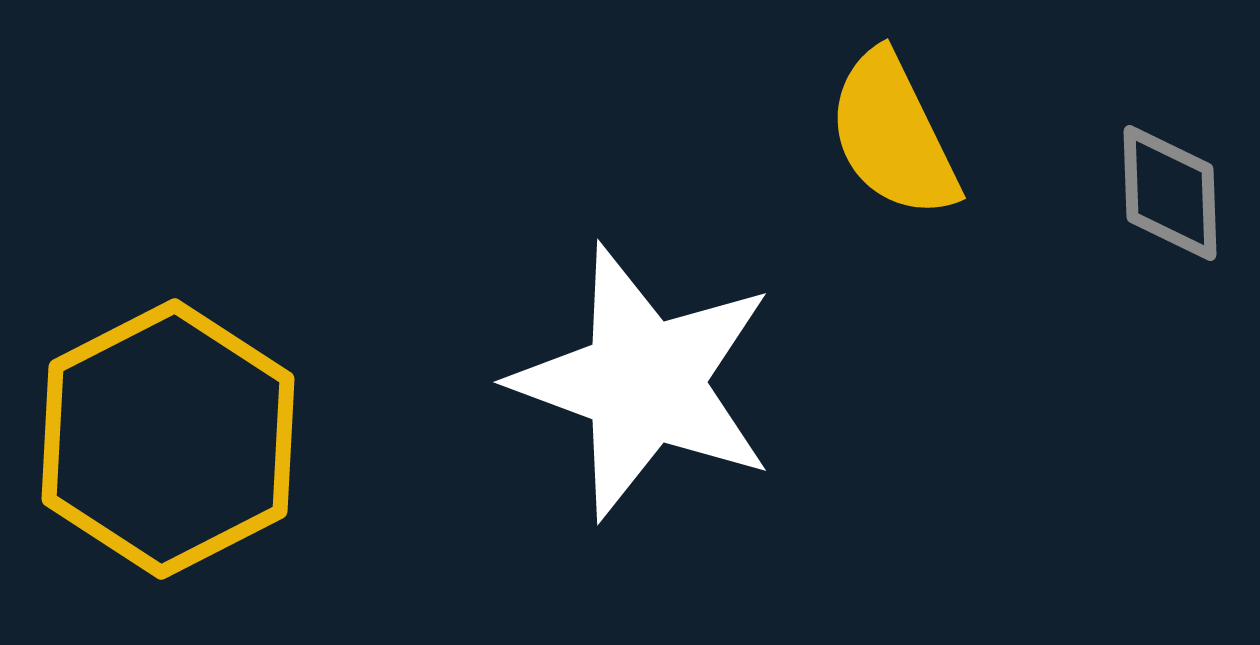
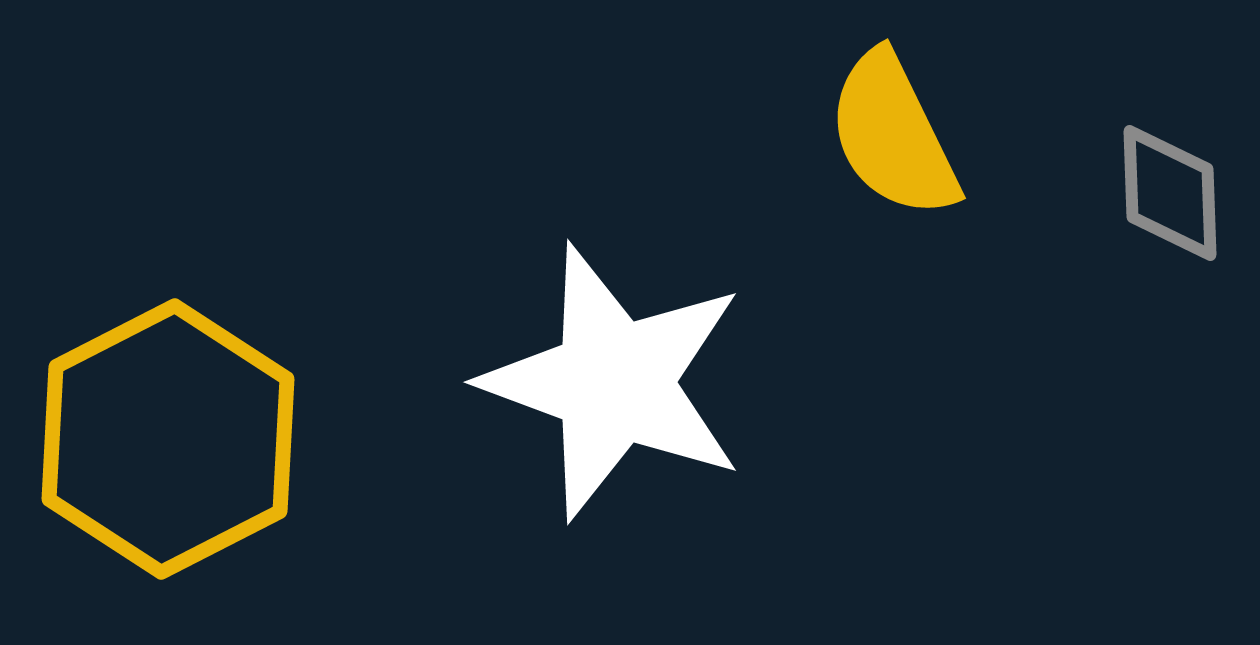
white star: moved 30 px left
